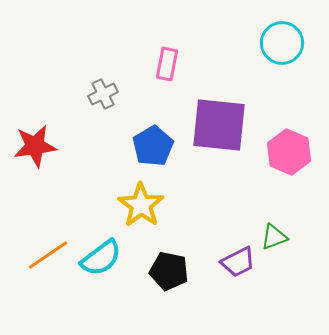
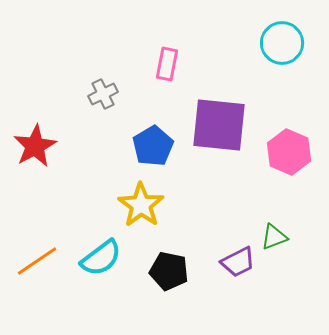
red star: rotated 21 degrees counterclockwise
orange line: moved 11 px left, 6 px down
